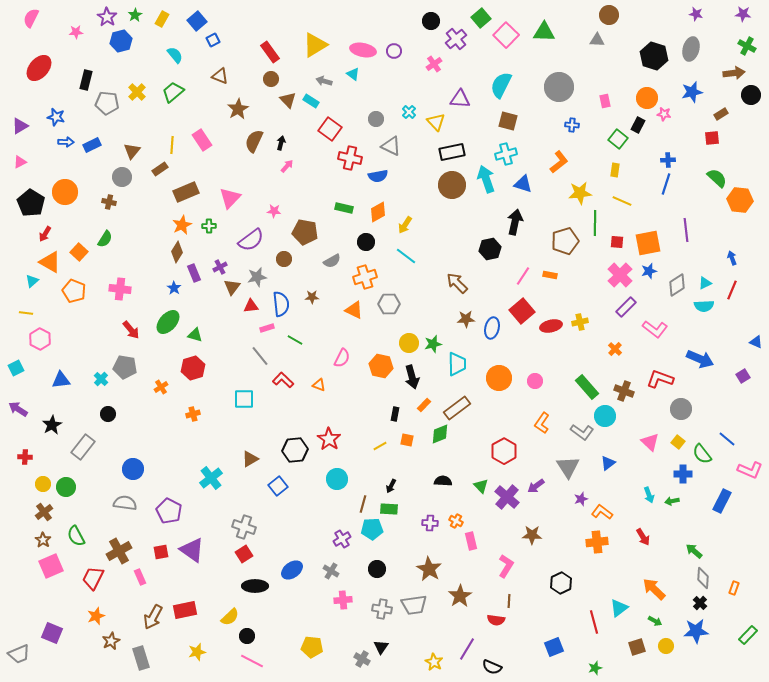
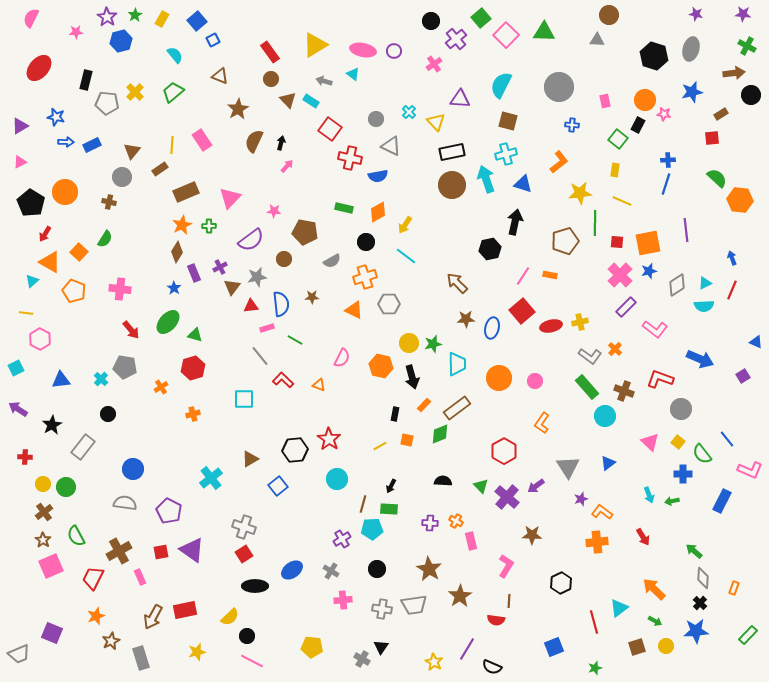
yellow cross at (137, 92): moved 2 px left
orange circle at (647, 98): moved 2 px left, 2 px down
gray L-shape at (582, 432): moved 8 px right, 76 px up
blue line at (727, 439): rotated 12 degrees clockwise
